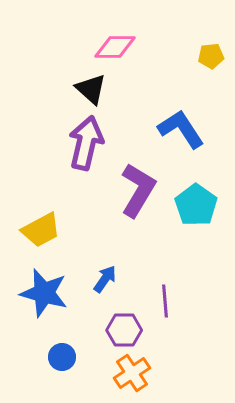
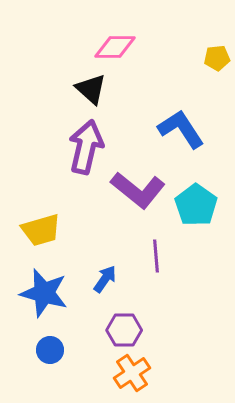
yellow pentagon: moved 6 px right, 2 px down
purple arrow: moved 4 px down
purple L-shape: rotated 98 degrees clockwise
yellow trapezoid: rotated 12 degrees clockwise
purple line: moved 9 px left, 45 px up
blue circle: moved 12 px left, 7 px up
